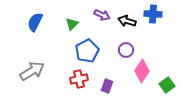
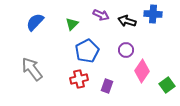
purple arrow: moved 1 px left
blue semicircle: rotated 18 degrees clockwise
gray arrow: moved 2 px up; rotated 95 degrees counterclockwise
